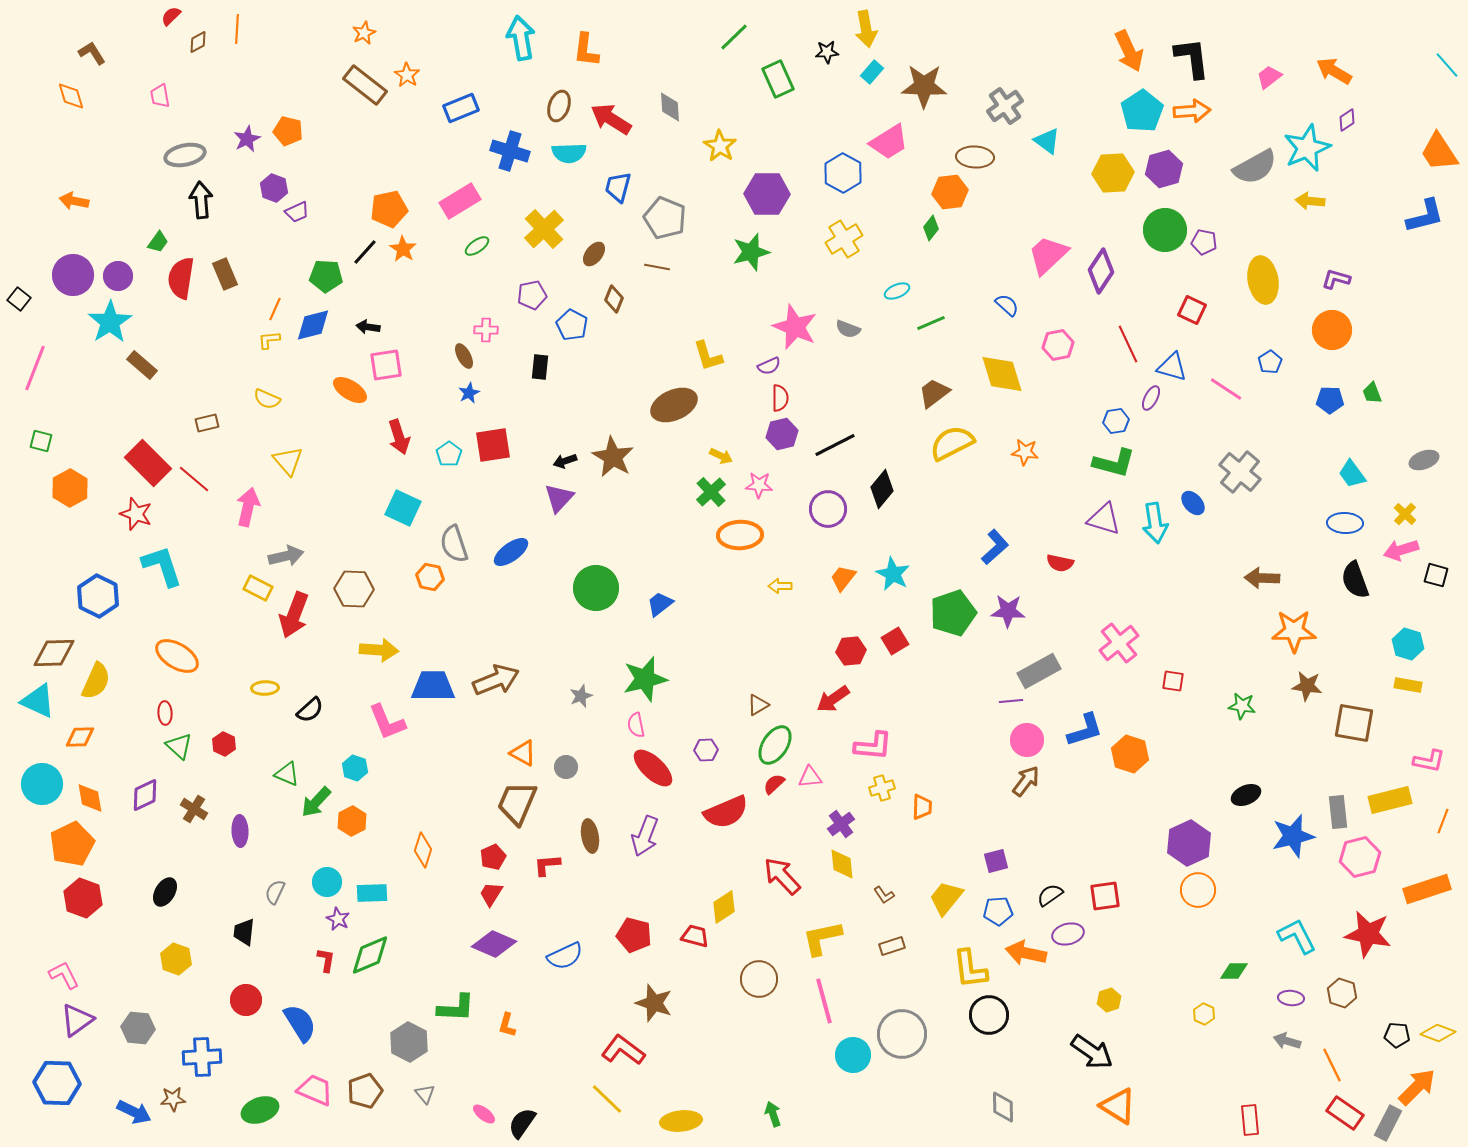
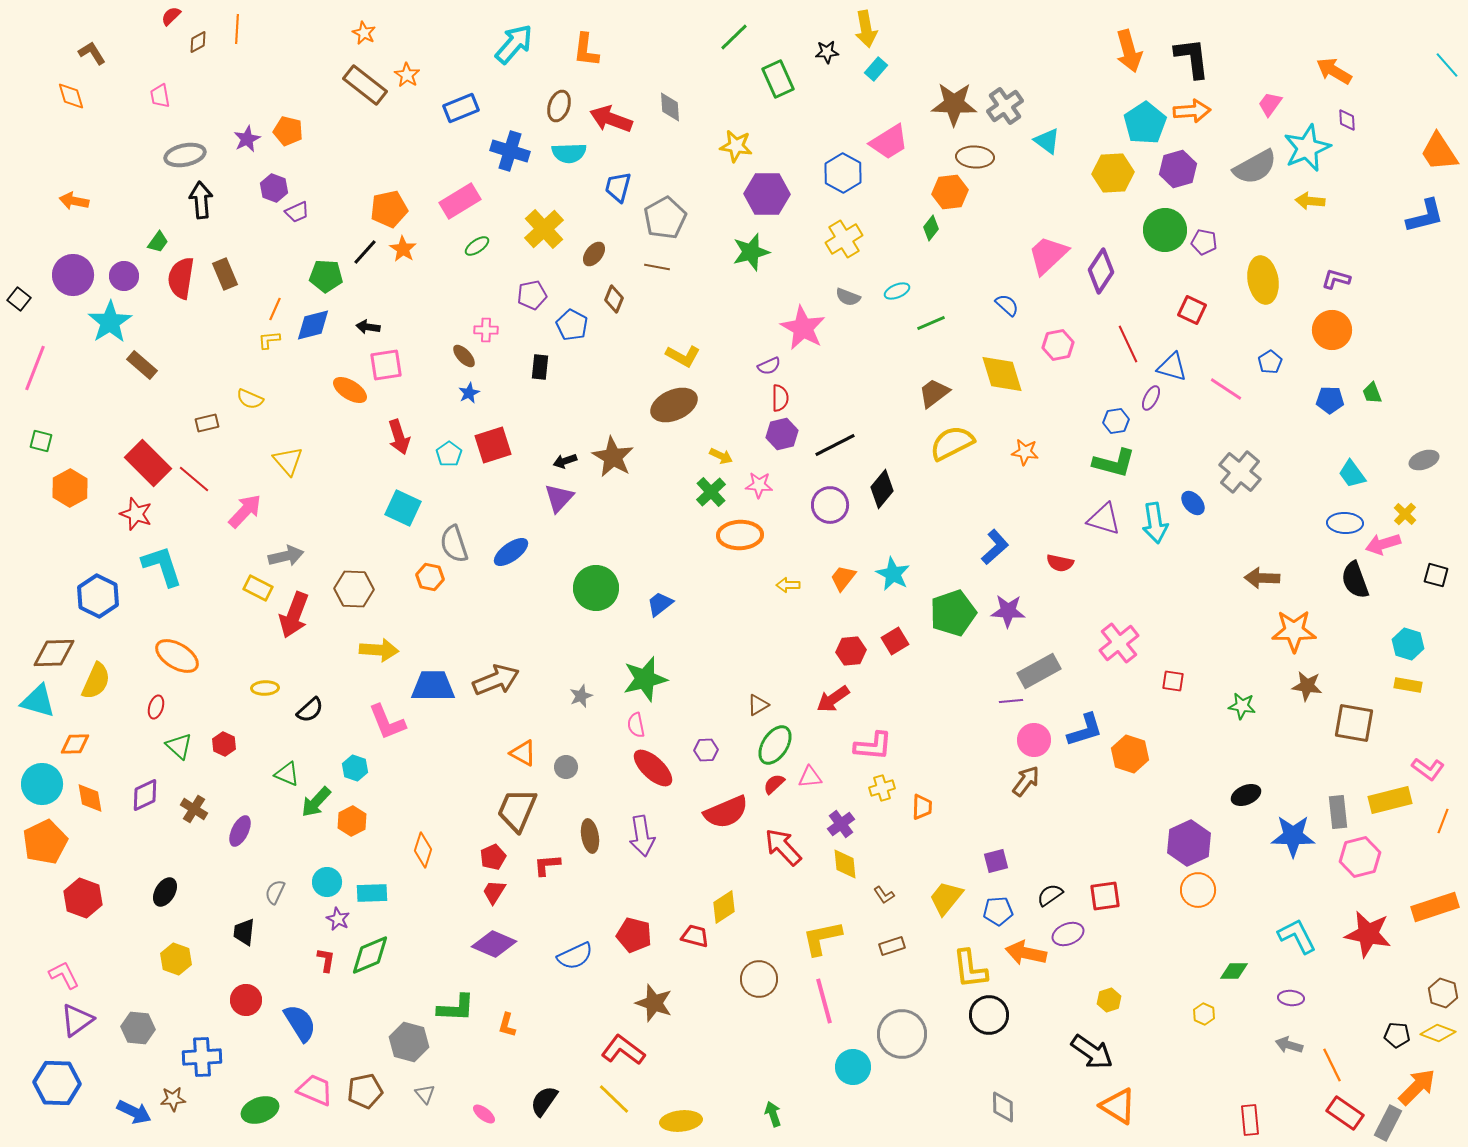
orange star at (364, 33): rotated 20 degrees counterclockwise
cyan arrow at (521, 38): moved 7 px left, 6 px down; rotated 51 degrees clockwise
orange arrow at (1129, 51): rotated 9 degrees clockwise
cyan rectangle at (872, 72): moved 4 px right, 3 px up
pink trapezoid at (1269, 77): moved 1 px right, 27 px down; rotated 16 degrees counterclockwise
brown star at (924, 86): moved 30 px right, 18 px down
cyan pentagon at (1142, 111): moved 3 px right, 12 px down
red arrow at (611, 119): rotated 12 degrees counterclockwise
purple diamond at (1347, 120): rotated 60 degrees counterclockwise
yellow star at (720, 146): moved 16 px right; rotated 24 degrees counterclockwise
purple hexagon at (1164, 169): moved 14 px right
gray pentagon at (665, 218): rotated 21 degrees clockwise
purple circle at (118, 276): moved 6 px right
pink star at (795, 327): moved 8 px right, 1 px down; rotated 6 degrees clockwise
gray semicircle at (848, 329): moved 32 px up
brown ellipse at (464, 356): rotated 15 degrees counterclockwise
yellow L-shape at (708, 356): moved 25 px left; rotated 44 degrees counterclockwise
yellow semicircle at (267, 399): moved 17 px left
red square at (493, 445): rotated 9 degrees counterclockwise
pink arrow at (248, 507): moved 3 px left, 4 px down; rotated 30 degrees clockwise
purple circle at (828, 509): moved 2 px right, 4 px up
pink arrow at (1401, 550): moved 18 px left, 6 px up
yellow arrow at (780, 586): moved 8 px right, 1 px up
cyan triangle at (38, 701): rotated 9 degrees counterclockwise
red ellipse at (165, 713): moved 9 px left, 6 px up; rotated 20 degrees clockwise
orange diamond at (80, 737): moved 5 px left, 7 px down
pink circle at (1027, 740): moved 7 px right
pink L-shape at (1429, 761): moved 1 px left, 8 px down; rotated 24 degrees clockwise
brown trapezoid at (517, 803): moved 7 px down
purple ellipse at (240, 831): rotated 28 degrees clockwise
purple arrow at (645, 836): moved 3 px left; rotated 30 degrees counterclockwise
blue star at (1293, 836): rotated 15 degrees clockwise
orange pentagon at (72, 844): moved 27 px left, 2 px up
yellow diamond at (842, 864): moved 3 px right
red arrow at (782, 876): moved 1 px right, 29 px up
orange rectangle at (1427, 889): moved 8 px right, 18 px down
red trapezoid at (491, 894): moved 3 px right, 2 px up
purple ellipse at (1068, 934): rotated 8 degrees counterclockwise
blue semicircle at (565, 956): moved 10 px right
brown hexagon at (1342, 993): moved 101 px right
gray arrow at (1287, 1041): moved 2 px right, 4 px down
gray hexagon at (409, 1042): rotated 12 degrees counterclockwise
cyan circle at (853, 1055): moved 12 px down
brown pentagon at (365, 1091): rotated 8 degrees clockwise
yellow line at (607, 1099): moved 7 px right
black semicircle at (522, 1123): moved 22 px right, 22 px up
